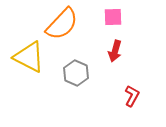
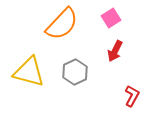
pink square: moved 2 px left, 1 px down; rotated 30 degrees counterclockwise
red arrow: rotated 10 degrees clockwise
yellow triangle: moved 15 px down; rotated 12 degrees counterclockwise
gray hexagon: moved 1 px left, 1 px up; rotated 10 degrees clockwise
